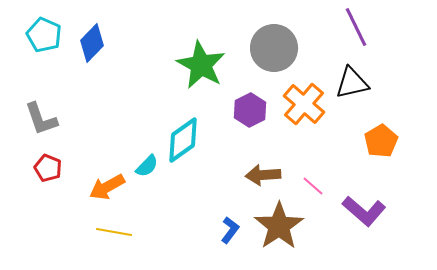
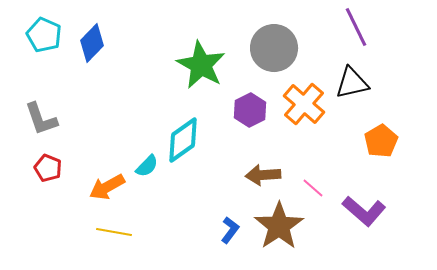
pink line: moved 2 px down
